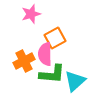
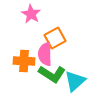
pink star: rotated 24 degrees counterclockwise
orange cross: rotated 30 degrees clockwise
green L-shape: rotated 28 degrees clockwise
